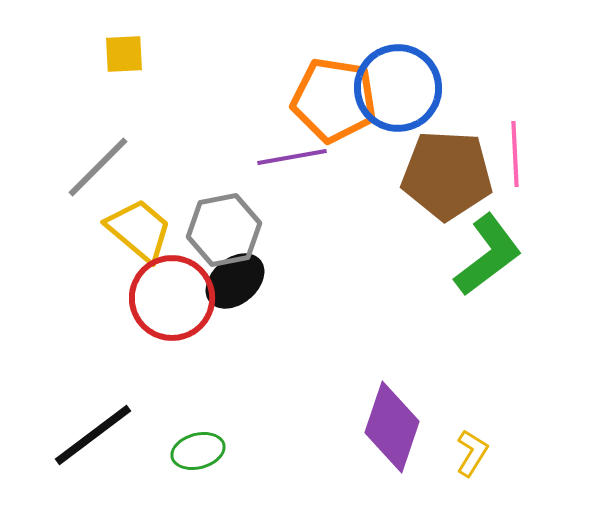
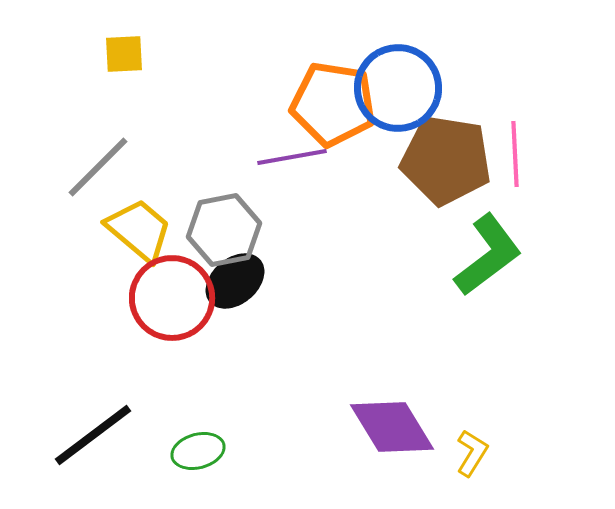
orange pentagon: moved 1 px left, 4 px down
brown pentagon: moved 1 px left, 15 px up; rotated 6 degrees clockwise
purple diamond: rotated 50 degrees counterclockwise
